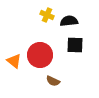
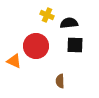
black semicircle: moved 2 px down
red circle: moved 4 px left, 9 px up
orange triangle: rotated 14 degrees counterclockwise
brown semicircle: moved 7 px right; rotated 64 degrees clockwise
